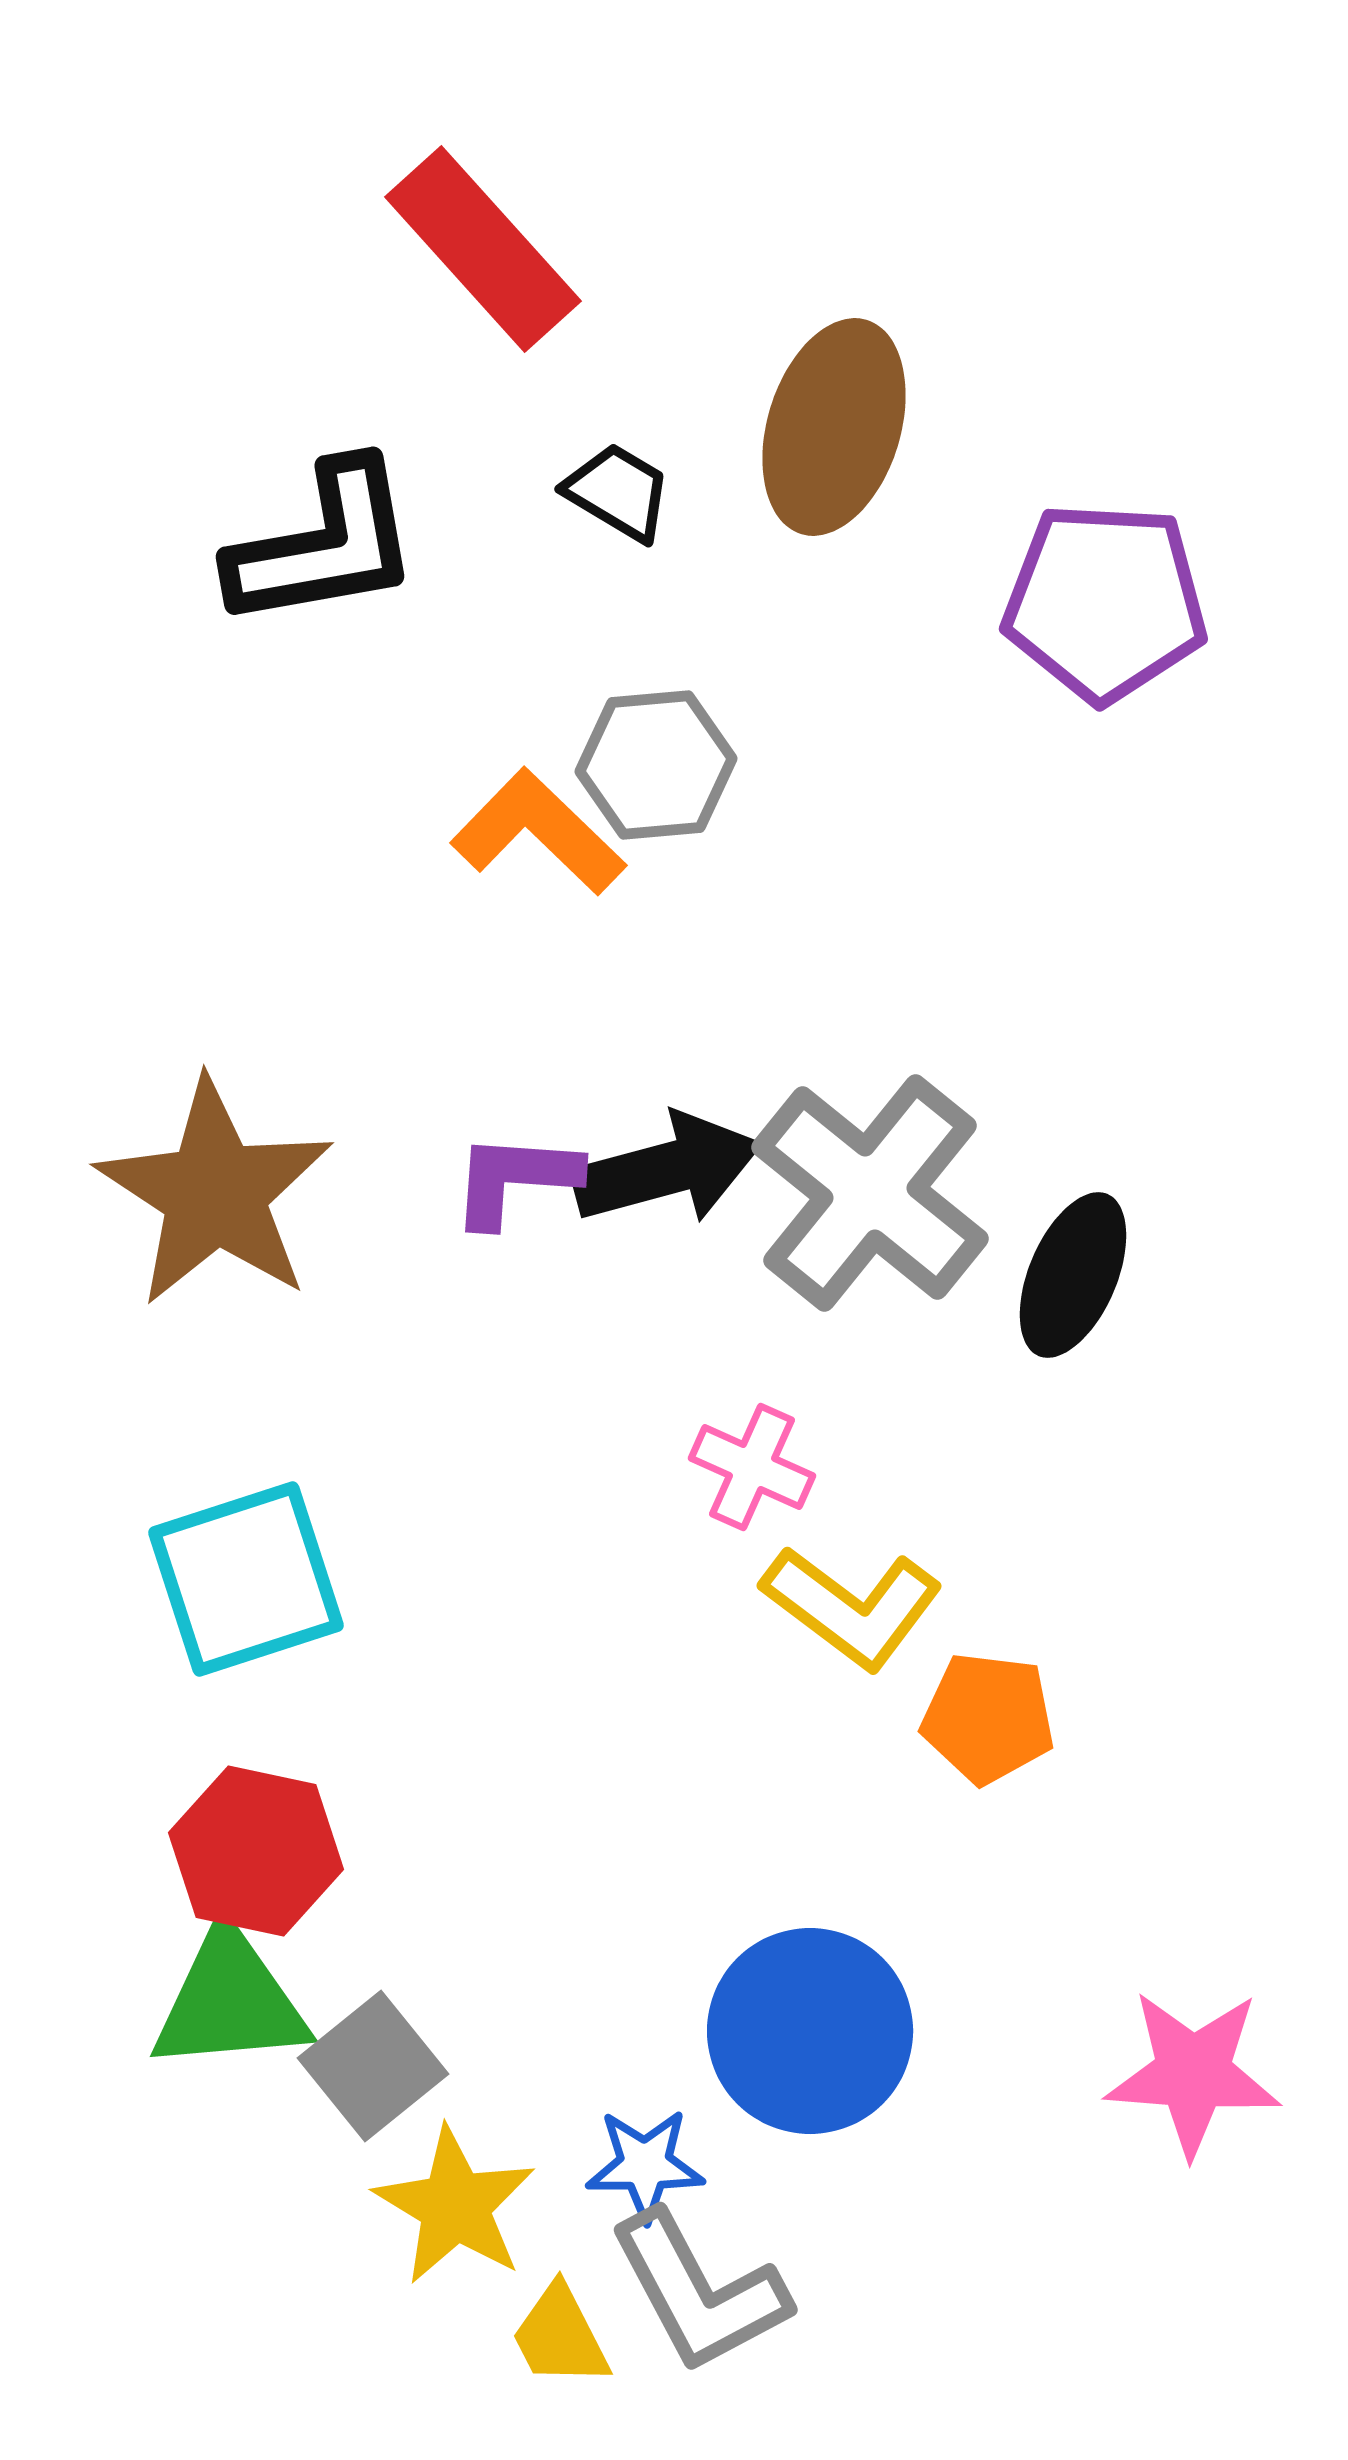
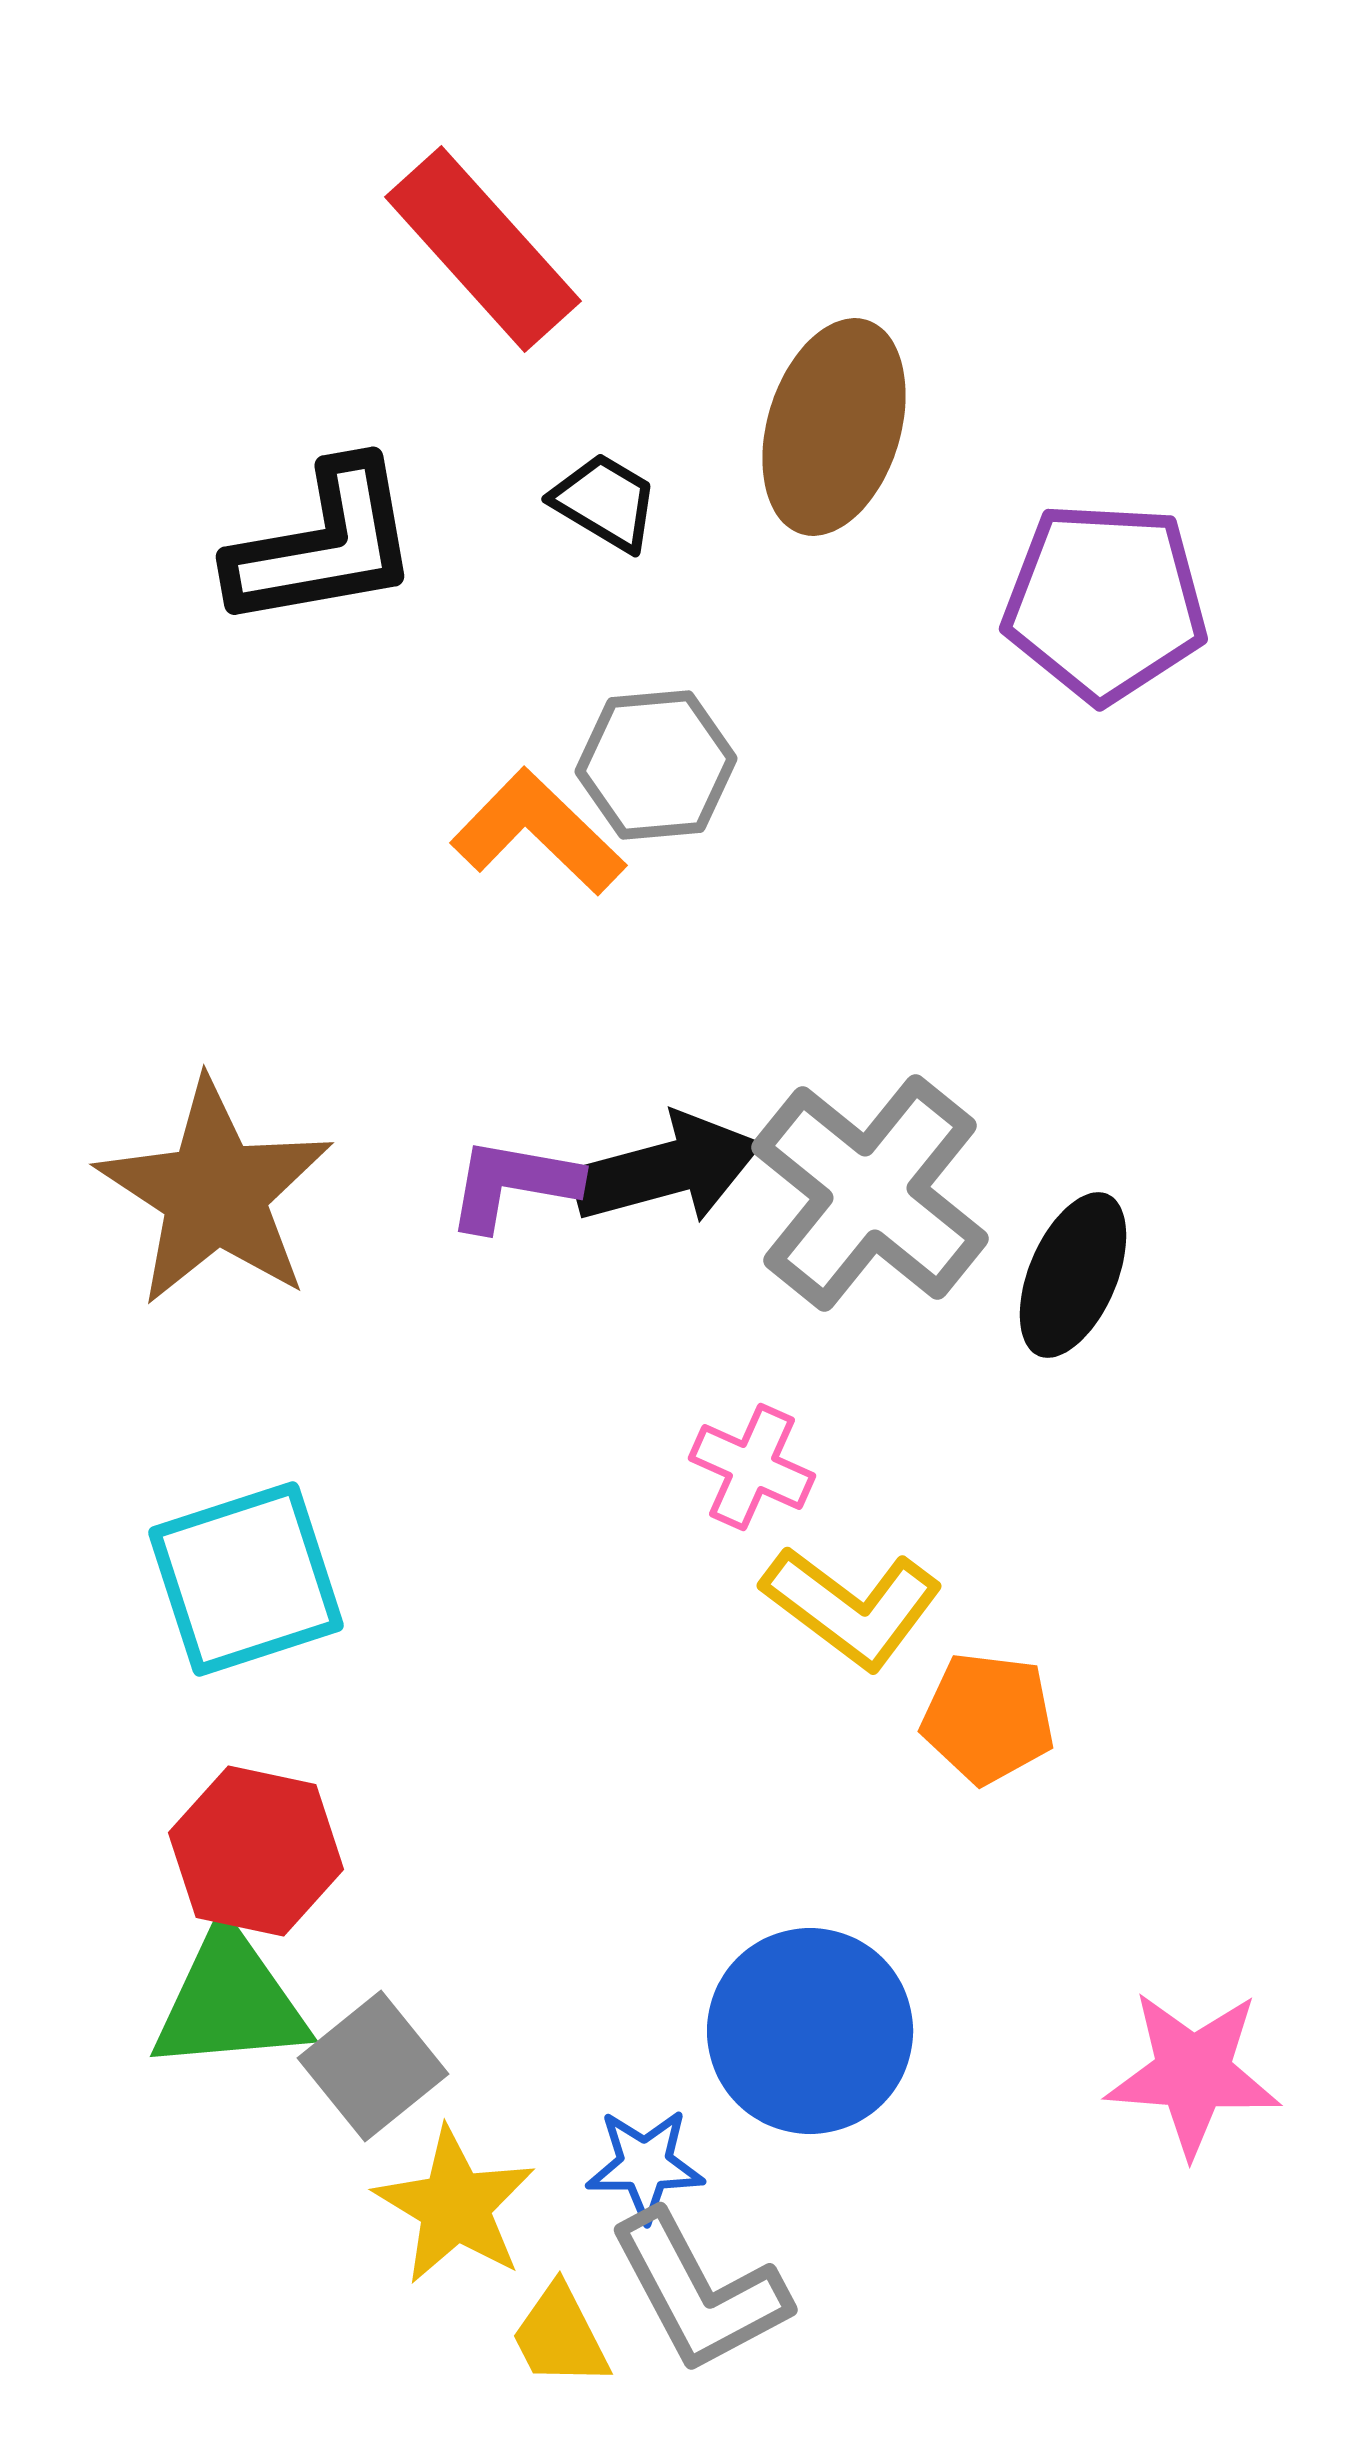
black trapezoid: moved 13 px left, 10 px down
purple L-shape: moved 2 px left, 5 px down; rotated 6 degrees clockwise
